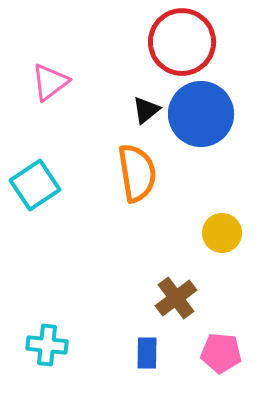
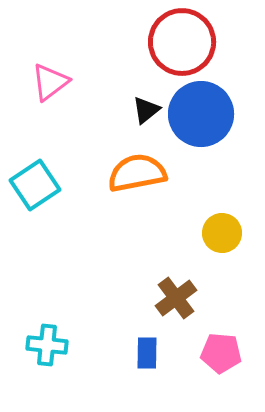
orange semicircle: rotated 92 degrees counterclockwise
